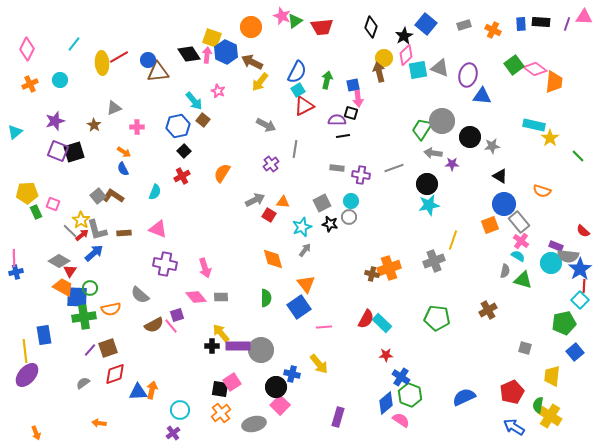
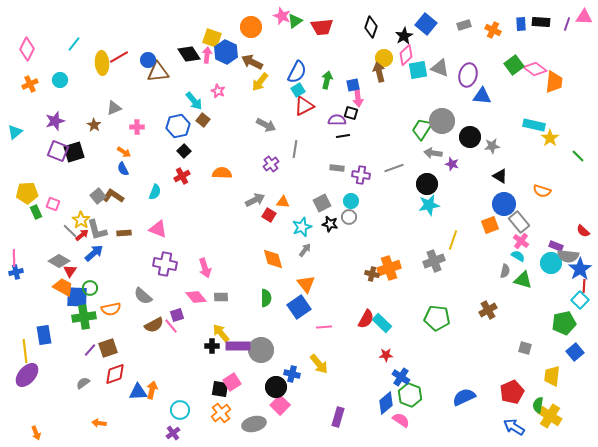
purple star at (452, 164): rotated 16 degrees clockwise
orange semicircle at (222, 173): rotated 60 degrees clockwise
gray semicircle at (140, 295): moved 3 px right, 1 px down
